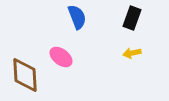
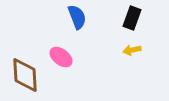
yellow arrow: moved 3 px up
